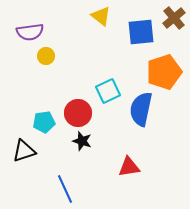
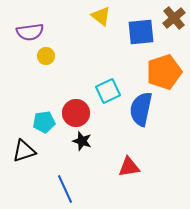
red circle: moved 2 px left
